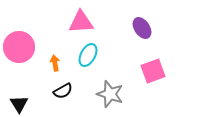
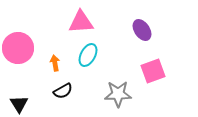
purple ellipse: moved 2 px down
pink circle: moved 1 px left, 1 px down
gray star: moved 8 px right; rotated 20 degrees counterclockwise
